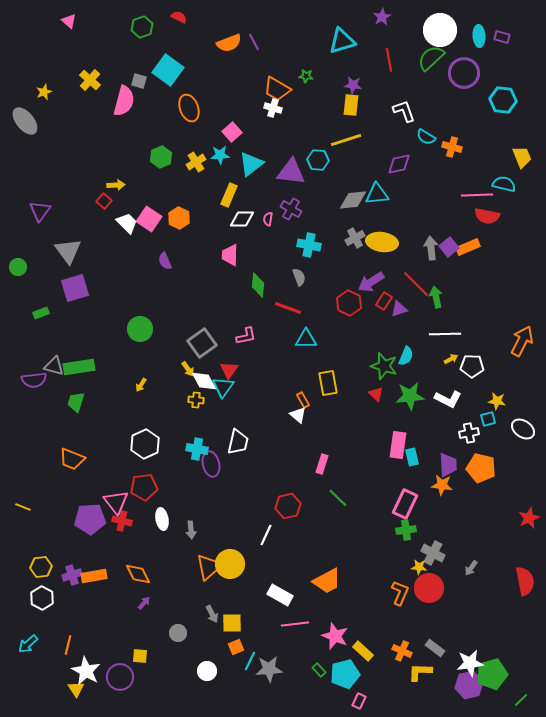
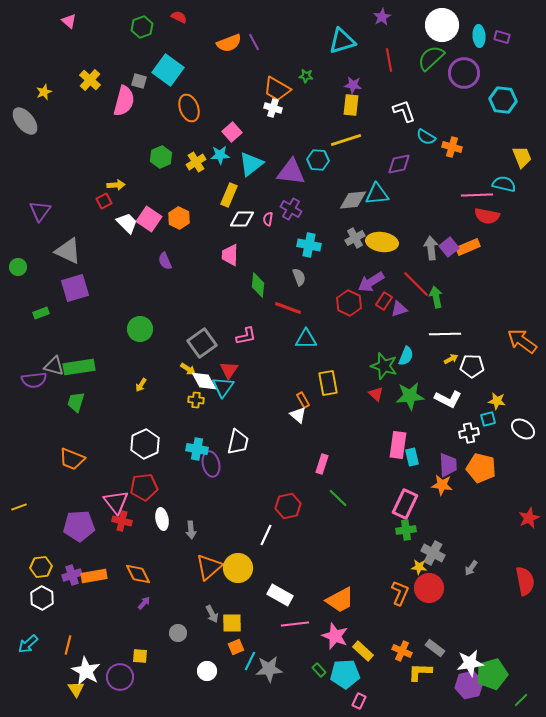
white circle at (440, 30): moved 2 px right, 5 px up
red square at (104, 201): rotated 21 degrees clockwise
gray triangle at (68, 251): rotated 28 degrees counterclockwise
orange arrow at (522, 341): rotated 80 degrees counterclockwise
yellow arrow at (188, 369): rotated 21 degrees counterclockwise
yellow line at (23, 507): moved 4 px left; rotated 42 degrees counterclockwise
purple pentagon at (90, 519): moved 11 px left, 7 px down
yellow circle at (230, 564): moved 8 px right, 4 px down
orange trapezoid at (327, 581): moved 13 px right, 19 px down
cyan pentagon at (345, 674): rotated 12 degrees clockwise
